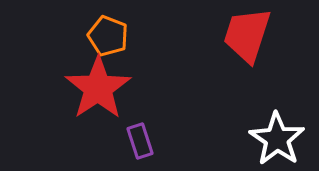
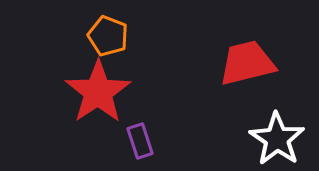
red trapezoid: moved 28 px down; rotated 58 degrees clockwise
red star: moved 4 px down
